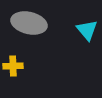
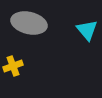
yellow cross: rotated 18 degrees counterclockwise
